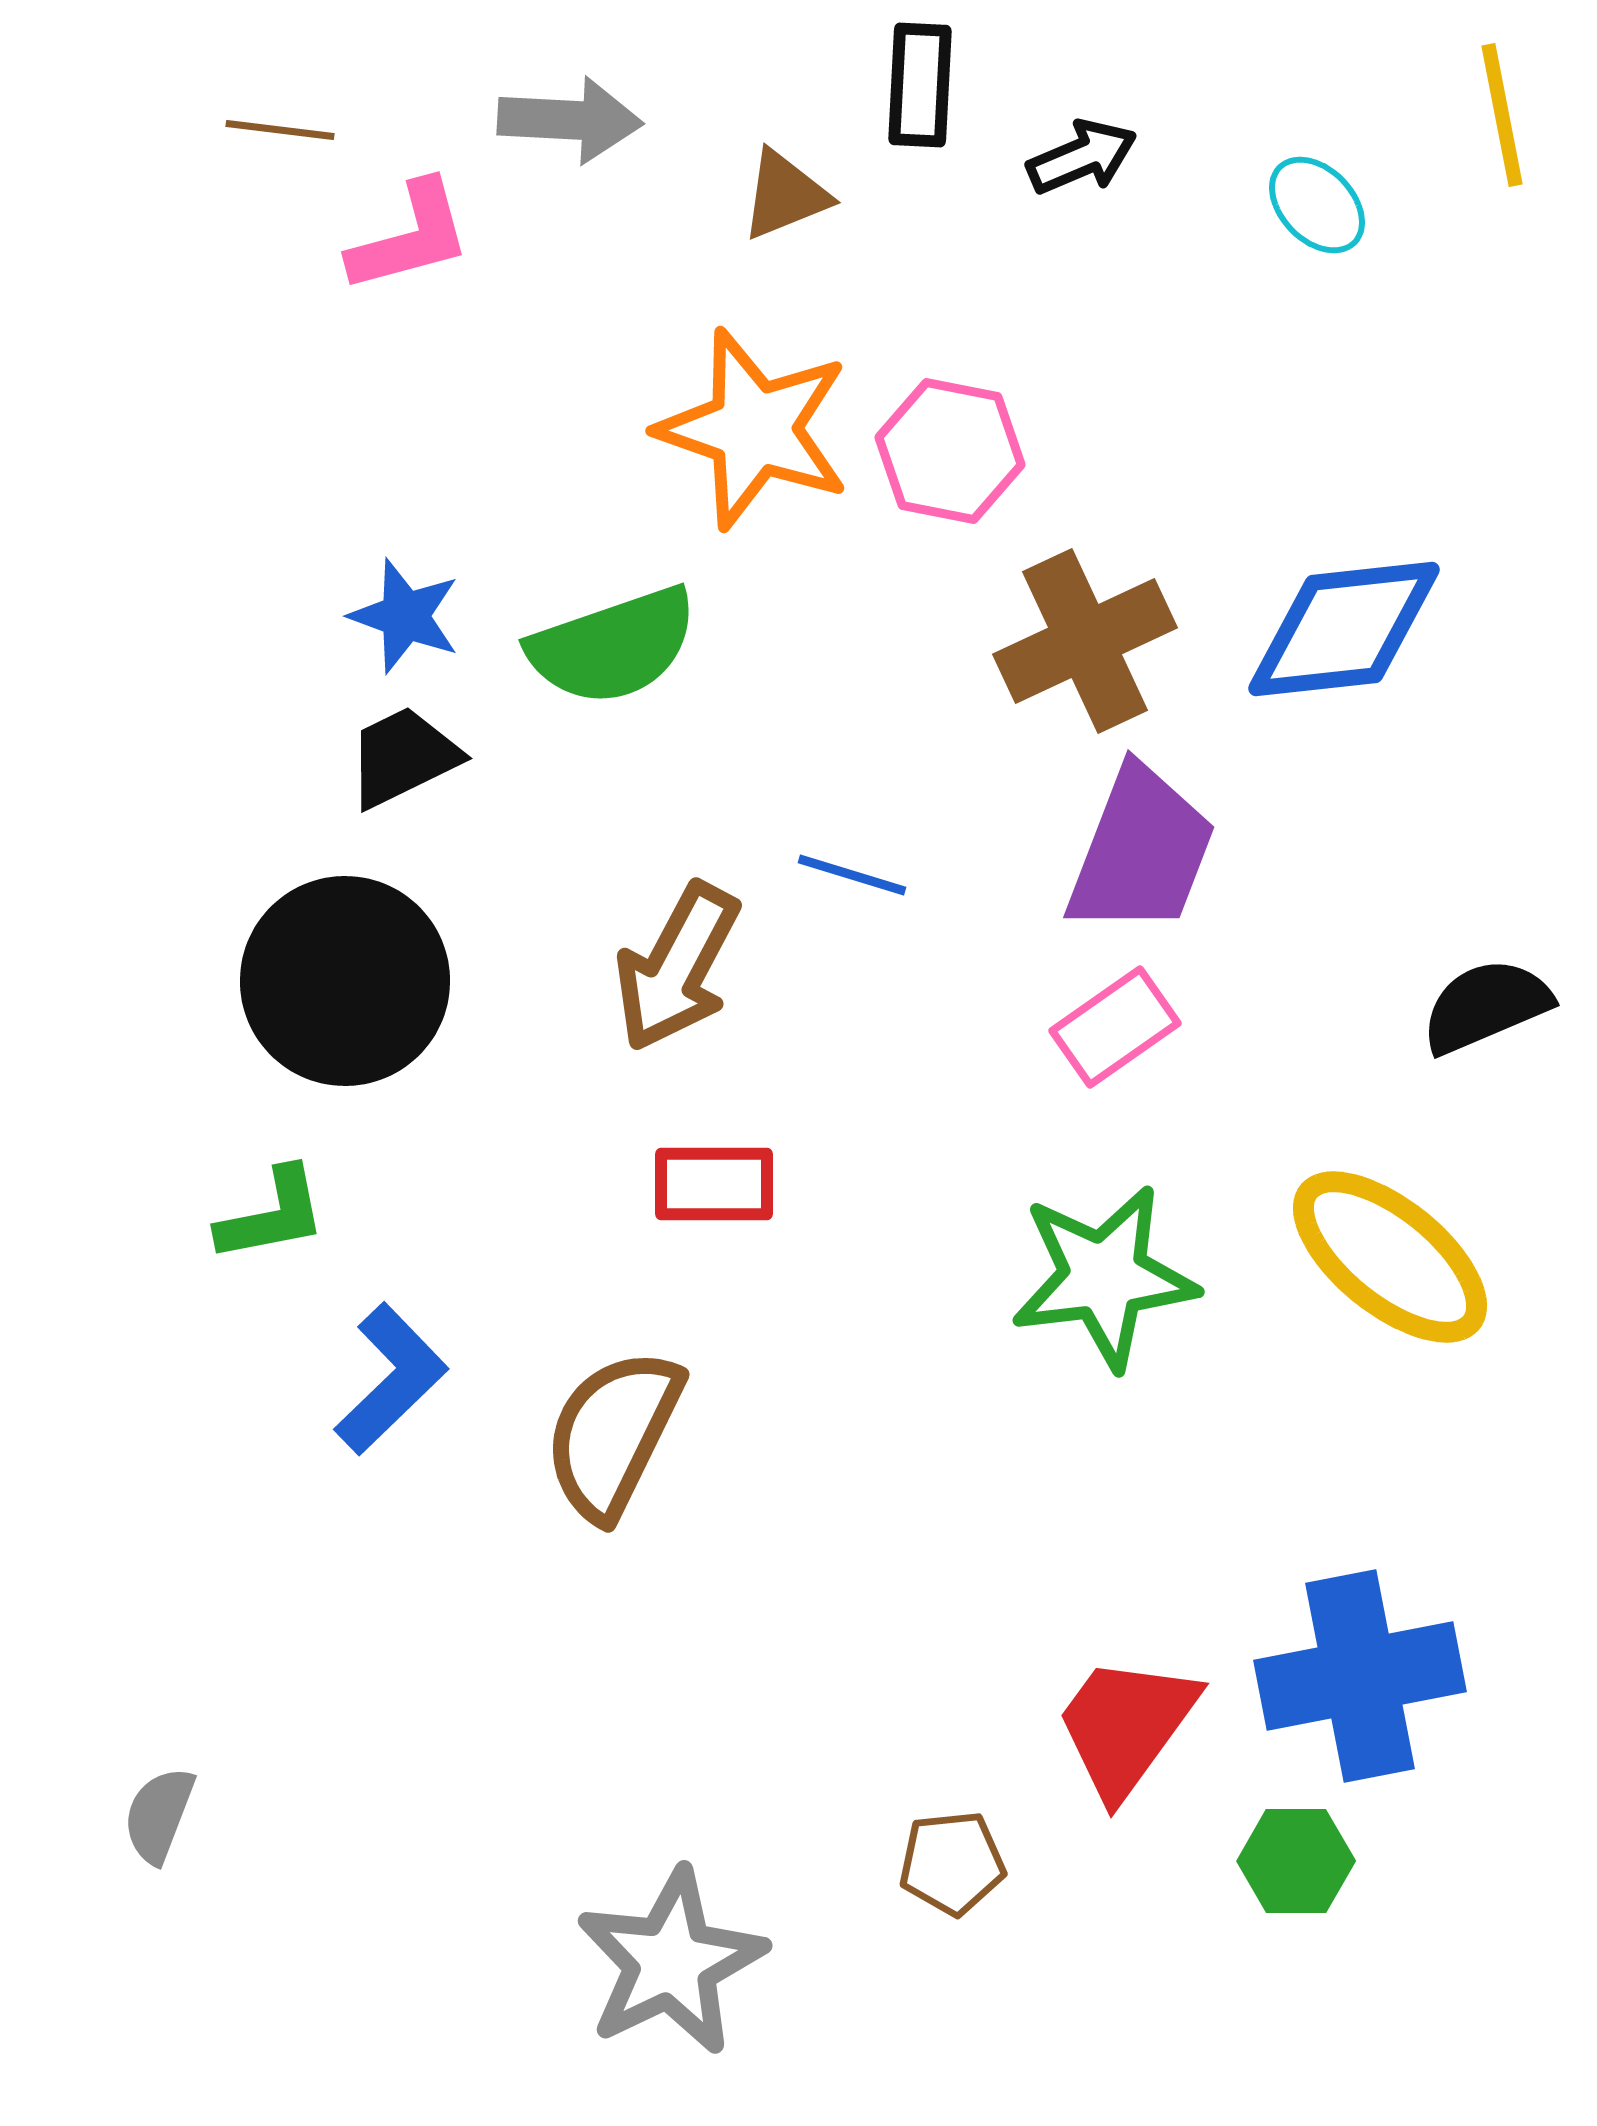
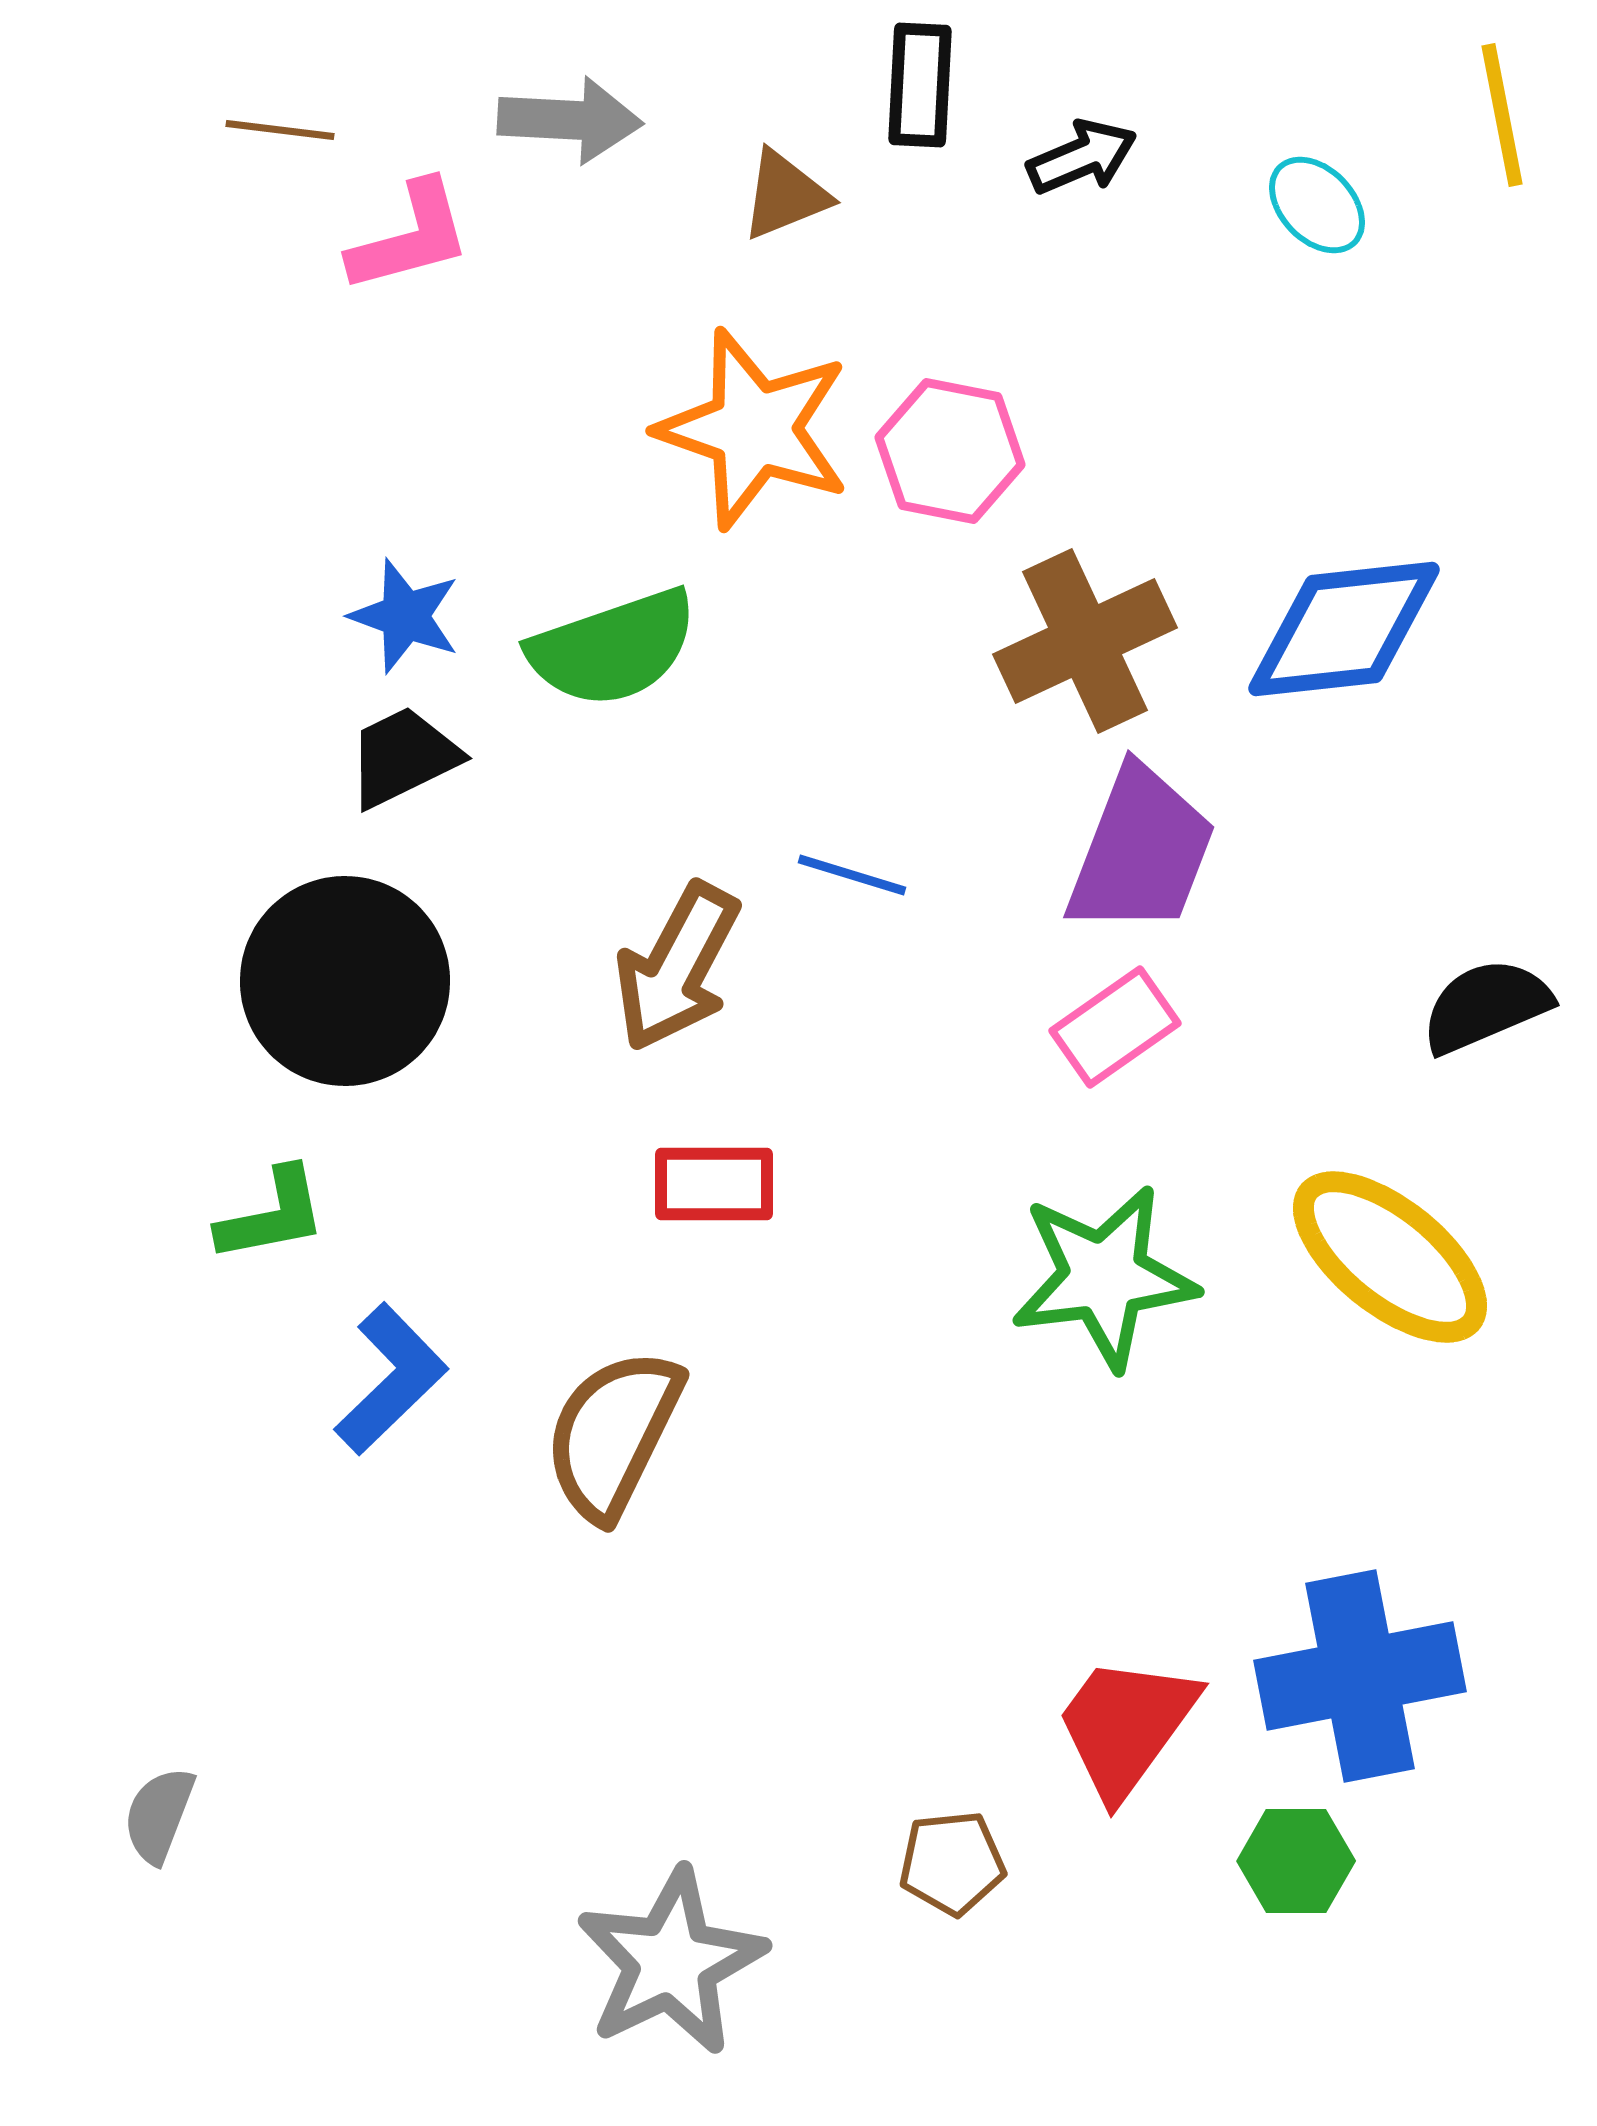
green semicircle: moved 2 px down
